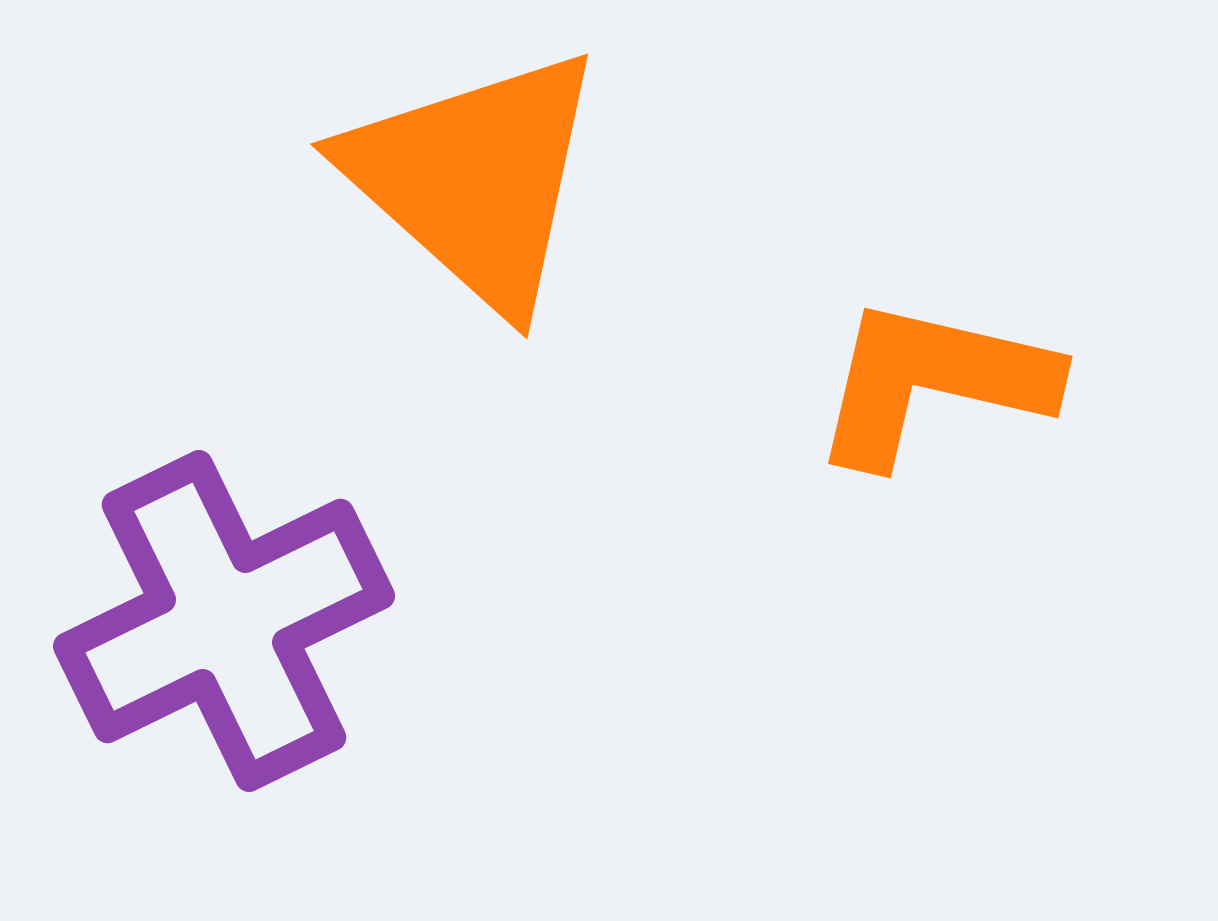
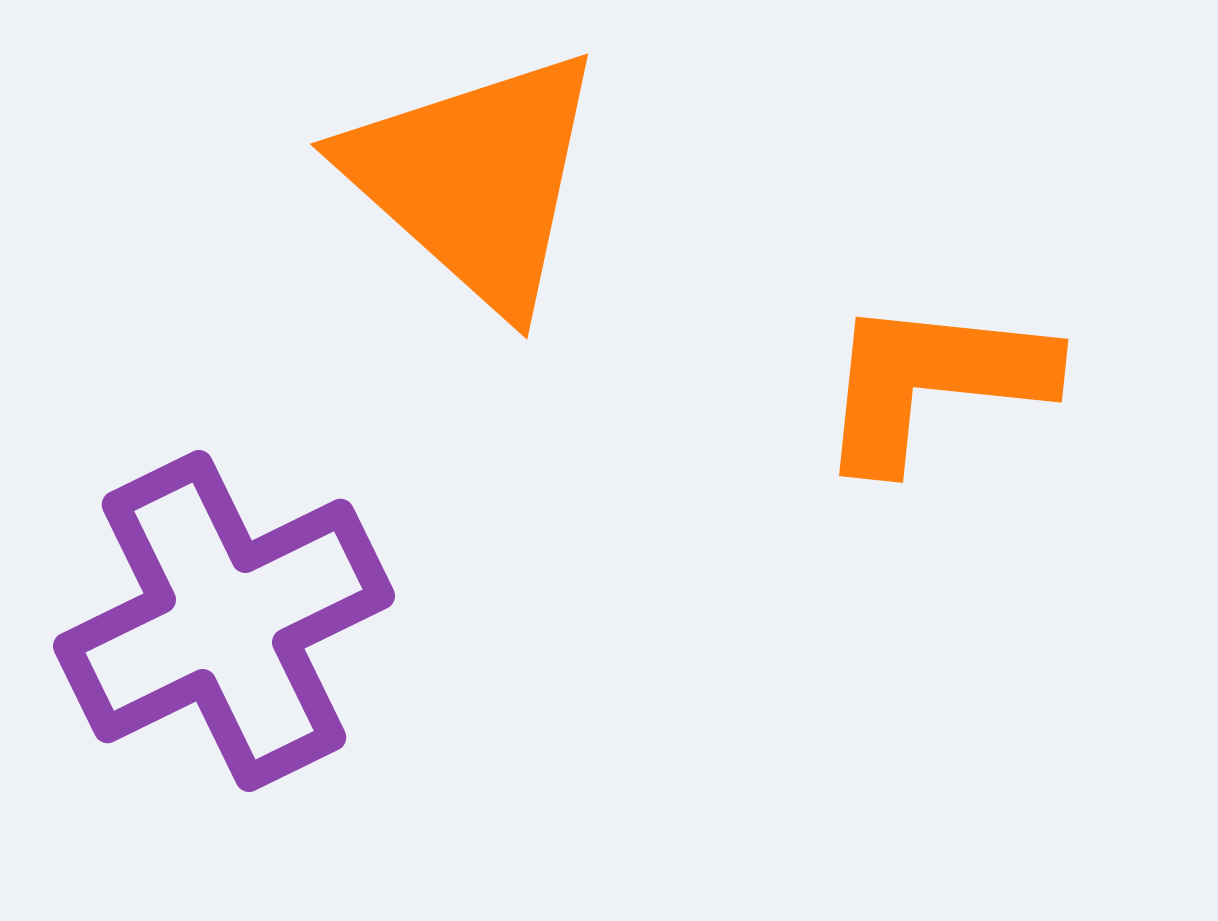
orange L-shape: rotated 7 degrees counterclockwise
